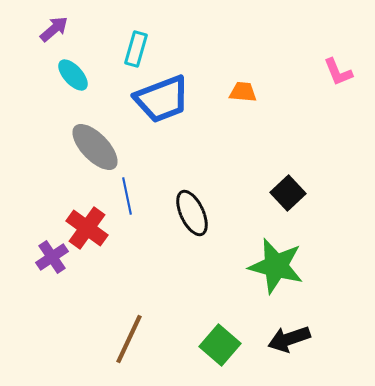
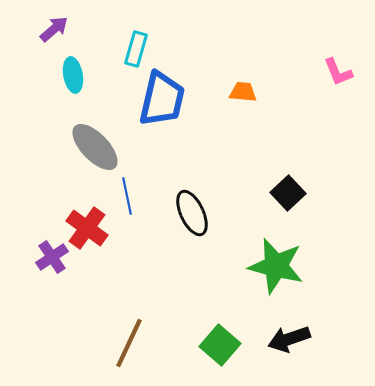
cyan ellipse: rotated 32 degrees clockwise
blue trapezoid: rotated 56 degrees counterclockwise
brown line: moved 4 px down
